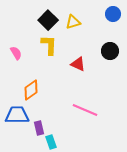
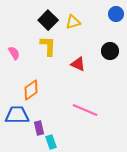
blue circle: moved 3 px right
yellow L-shape: moved 1 px left, 1 px down
pink semicircle: moved 2 px left
